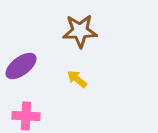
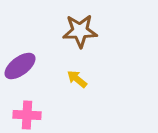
purple ellipse: moved 1 px left
pink cross: moved 1 px right, 1 px up
